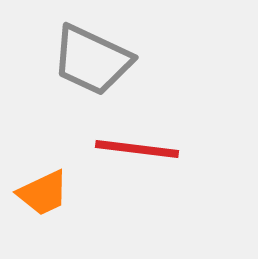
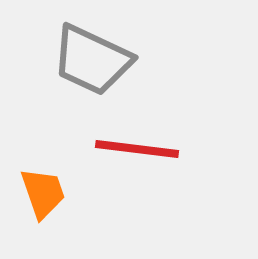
orange trapezoid: rotated 84 degrees counterclockwise
